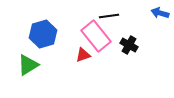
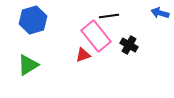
blue hexagon: moved 10 px left, 14 px up
